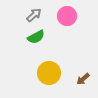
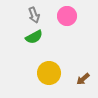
gray arrow: rotated 112 degrees clockwise
green semicircle: moved 2 px left
